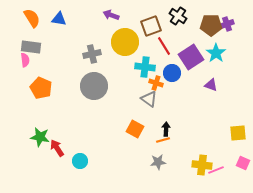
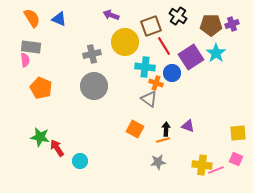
blue triangle: rotated 14 degrees clockwise
purple cross: moved 5 px right
purple triangle: moved 23 px left, 41 px down
pink square: moved 7 px left, 4 px up
